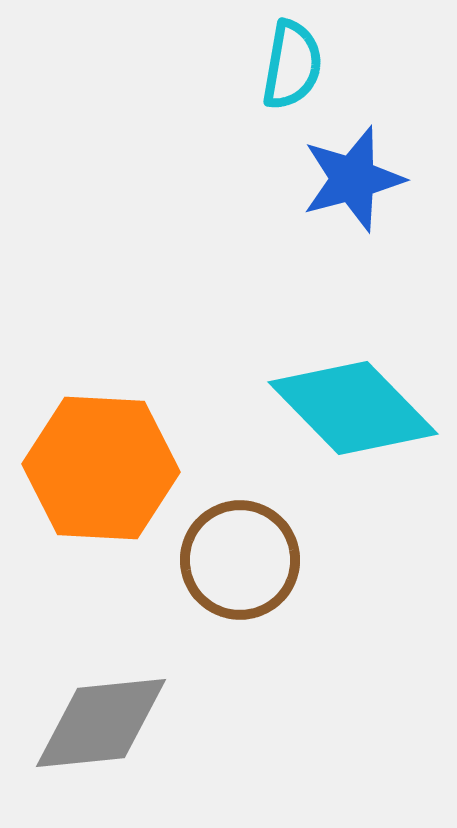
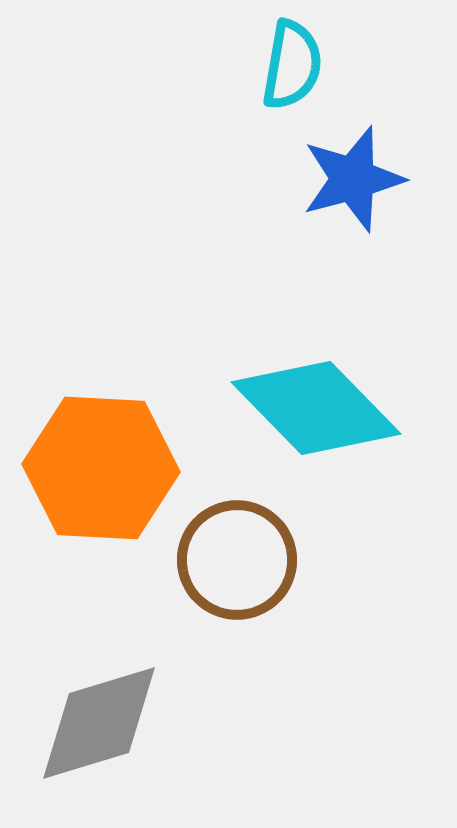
cyan diamond: moved 37 px left
brown circle: moved 3 px left
gray diamond: moved 2 px left; rotated 11 degrees counterclockwise
